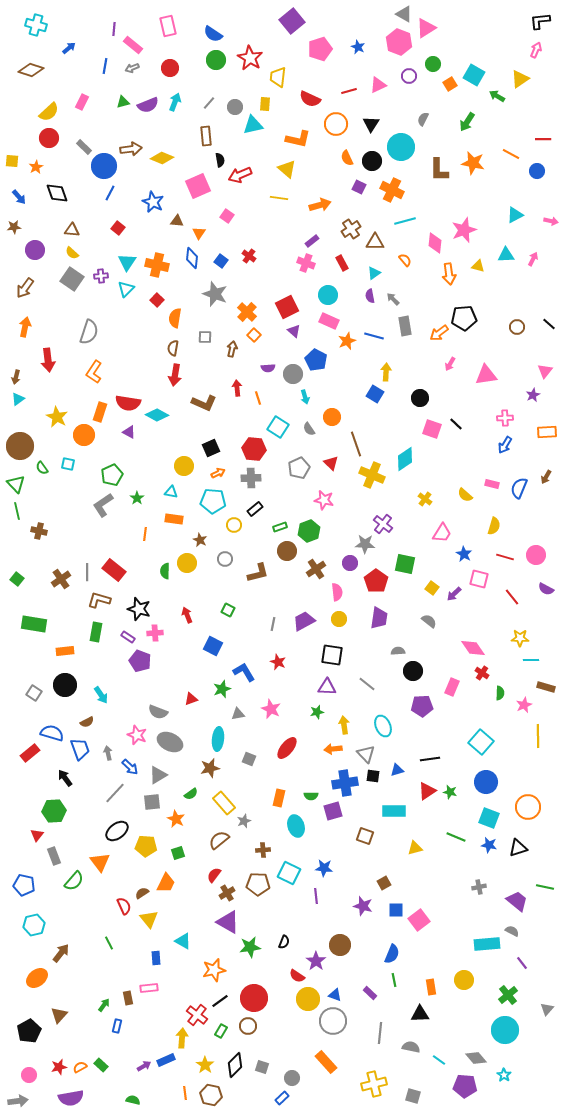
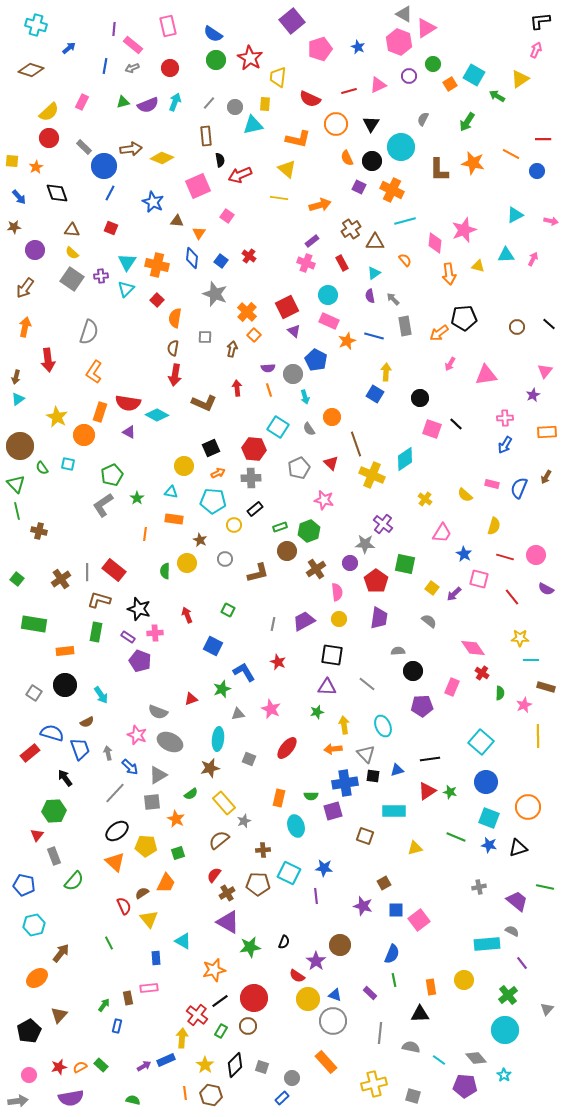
red square at (118, 228): moved 7 px left; rotated 16 degrees counterclockwise
orange line at (258, 398): moved 11 px right, 8 px up
orange triangle at (100, 862): moved 15 px right; rotated 10 degrees counterclockwise
